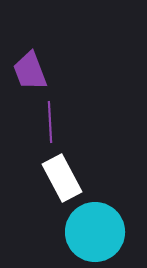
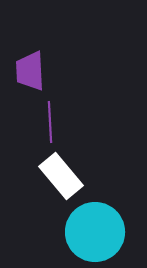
purple trapezoid: rotated 18 degrees clockwise
white rectangle: moved 1 px left, 2 px up; rotated 12 degrees counterclockwise
